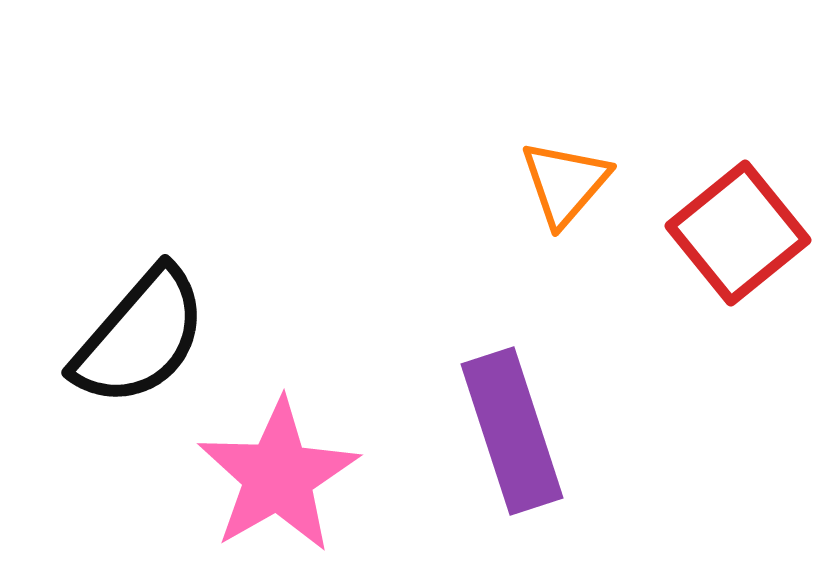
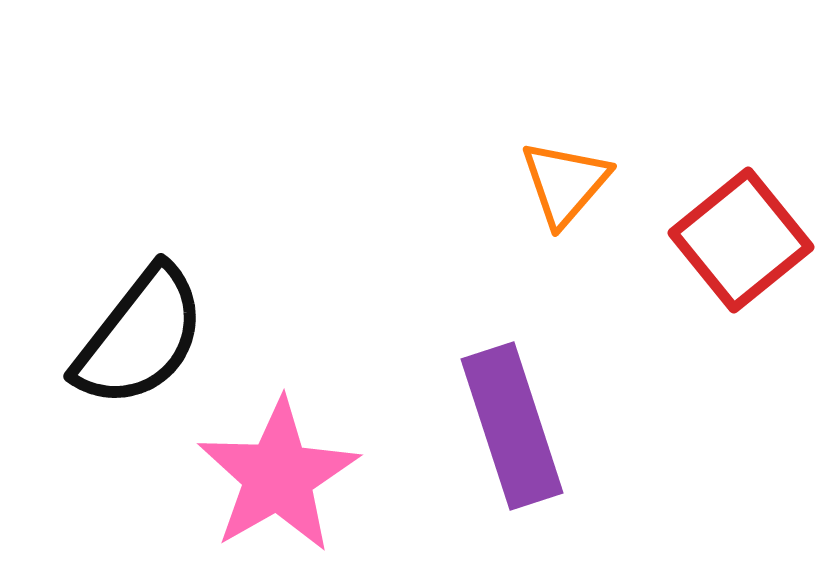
red square: moved 3 px right, 7 px down
black semicircle: rotated 3 degrees counterclockwise
purple rectangle: moved 5 px up
